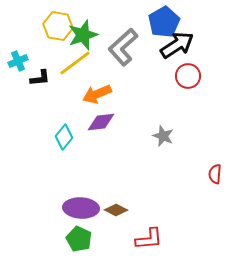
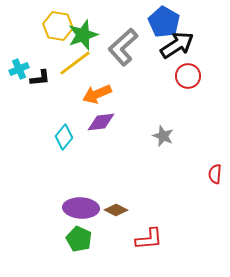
blue pentagon: rotated 12 degrees counterclockwise
cyan cross: moved 1 px right, 8 px down
